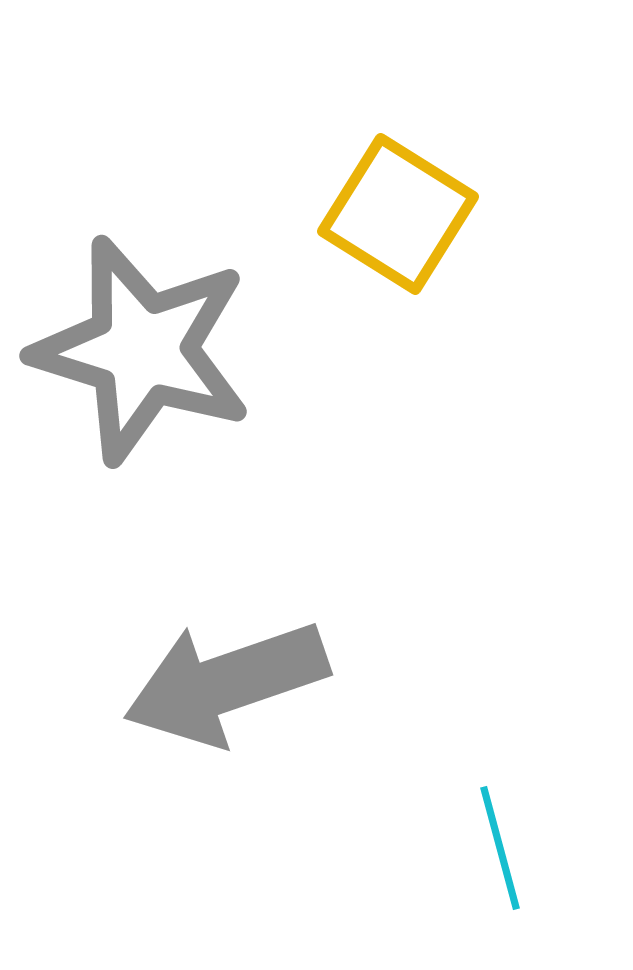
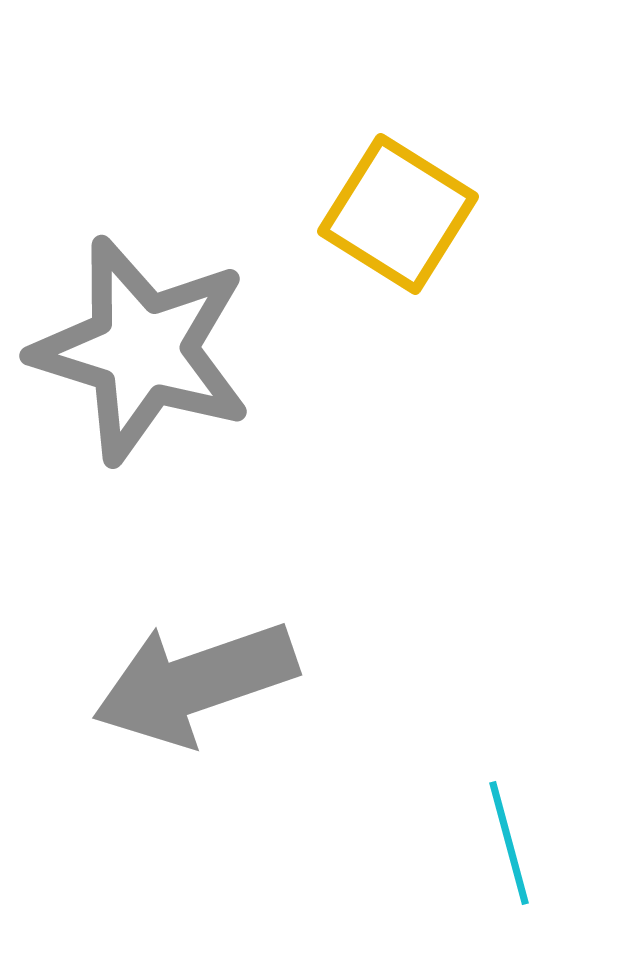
gray arrow: moved 31 px left
cyan line: moved 9 px right, 5 px up
